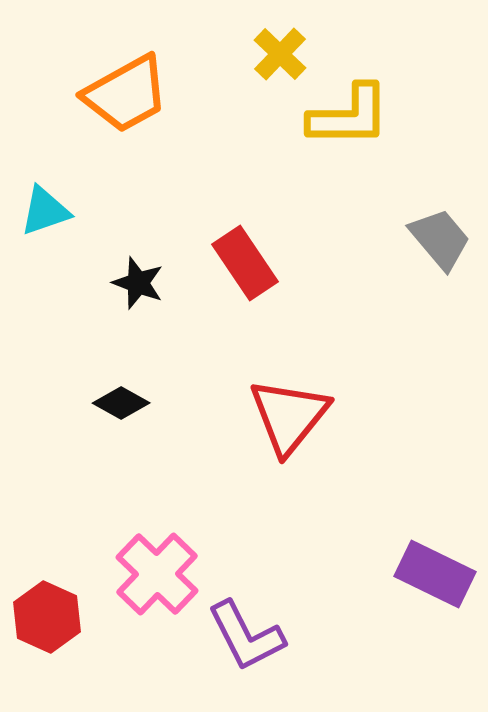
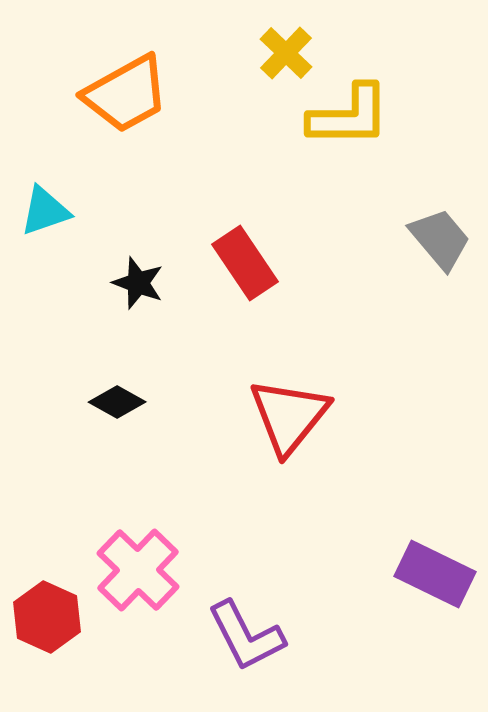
yellow cross: moved 6 px right, 1 px up
black diamond: moved 4 px left, 1 px up
pink cross: moved 19 px left, 4 px up
